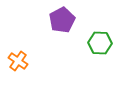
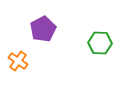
purple pentagon: moved 19 px left, 9 px down
